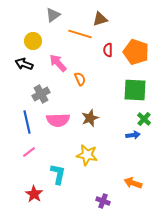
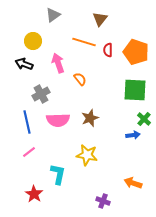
brown triangle: rotated 35 degrees counterclockwise
orange line: moved 4 px right, 8 px down
pink arrow: rotated 24 degrees clockwise
orange semicircle: rotated 16 degrees counterclockwise
